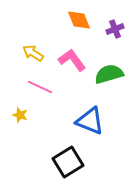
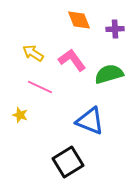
purple cross: rotated 18 degrees clockwise
